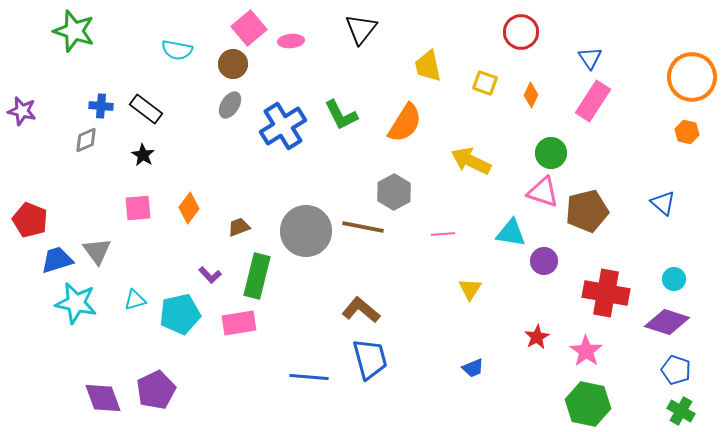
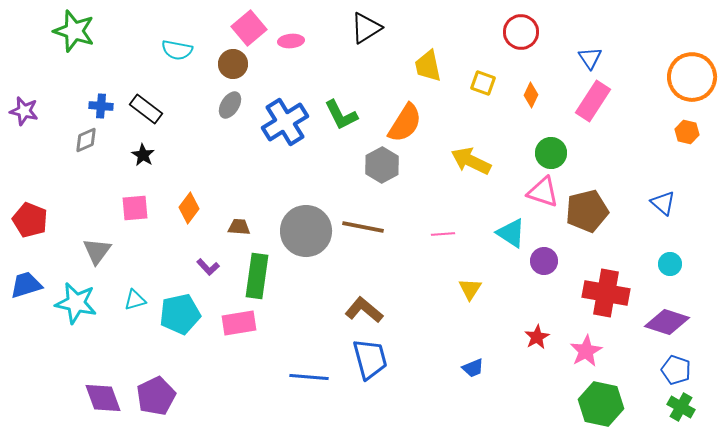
black triangle at (361, 29): moved 5 px right, 1 px up; rotated 20 degrees clockwise
yellow square at (485, 83): moved 2 px left
purple star at (22, 111): moved 2 px right
blue cross at (283, 126): moved 2 px right, 4 px up
gray hexagon at (394, 192): moved 12 px left, 27 px up
pink square at (138, 208): moved 3 px left
brown trapezoid at (239, 227): rotated 25 degrees clockwise
cyan triangle at (511, 233): rotated 24 degrees clockwise
gray triangle at (97, 251): rotated 12 degrees clockwise
blue trapezoid at (57, 260): moved 31 px left, 25 px down
purple L-shape at (210, 275): moved 2 px left, 8 px up
green rectangle at (257, 276): rotated 6 degrees counterclockwise
cyan circle at (674, 279): moved 4 px left, 15 px up
brown L-shape at (361, 310): moved 3 px right
pink star at (586, 351): rotated 8 degrees clockwise
purple pentagon at (156, 390): moved 6 px down
green hexagon at (588, 404): moved 13 px right
green cross at (681, 411): moved 4 px up
